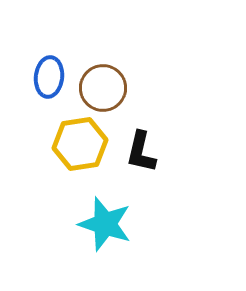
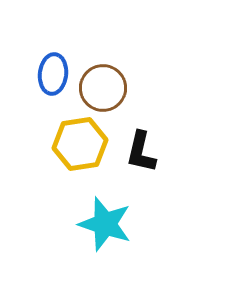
blue ellipse: moved 4 px right, 3 px up
